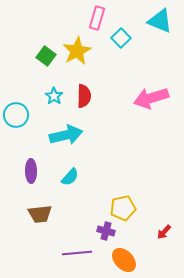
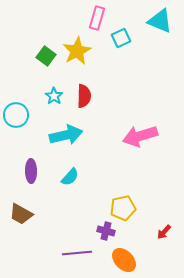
cyan square: rotated 18 degrees clockwise
pink arrow: moved 11 px left, 38 px down
brown trapezoid: moved 19 px left; rotated 35 degrees clockwise
